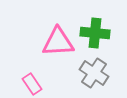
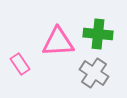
green cross: moved 3 px right, 1 px down
pink rectangle: moved 12 px left, 20 px up
